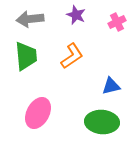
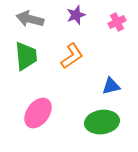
purple star: rotated 30 degrees clockwise
gray arrow: rotated 20 degrees clockwise
pink ellipse: rotated 8 degrees clockwise
green ellipse: rotated 12 degrees counterclockwise
